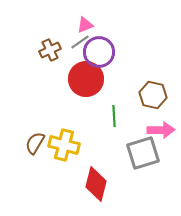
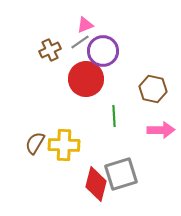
purple circle: moved 4 px right, 1 px up
brown hexagon: moved 6 px up
yellow cross: rotated 12 degrees counterclockwise
gray square: moved 22 px left, 21 px down
